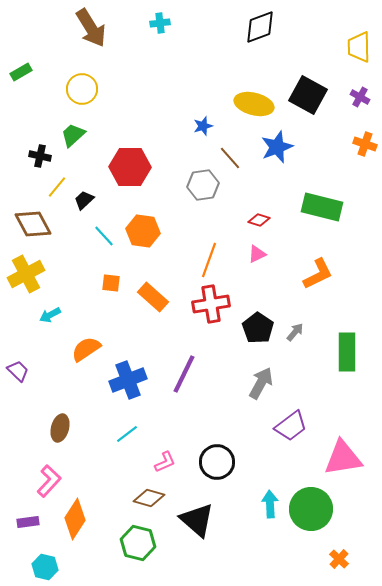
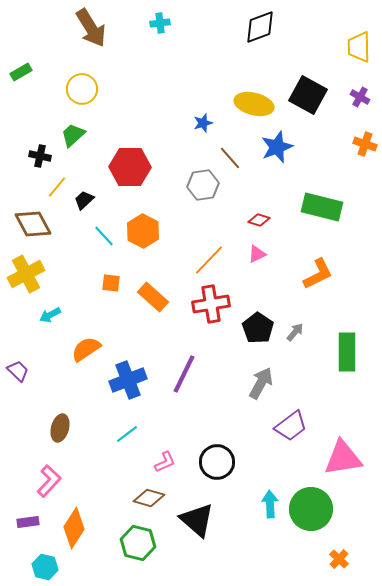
blue star at (203, 126): moved 3 px up
orange hexagon at (143, 231): rotated 20 degrees clockwise
orange line at (209, 260): rotated 24 degrees clockwise
orange diamond at (75, 519): moved 1 px left, 9 px down
